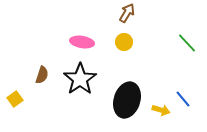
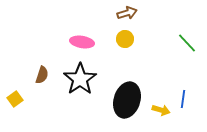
brown arrow: rotated 42 degrees clockwise
yellow circle: moved 1 px right, 3 px up
blue line: rotated 48 degrees clockwise
